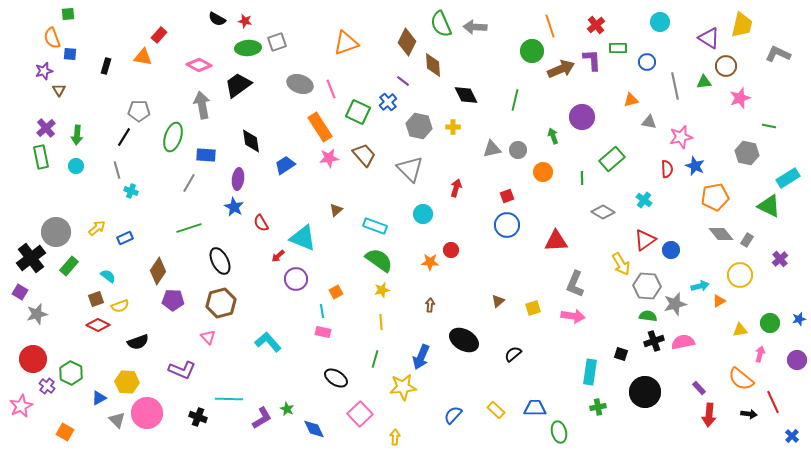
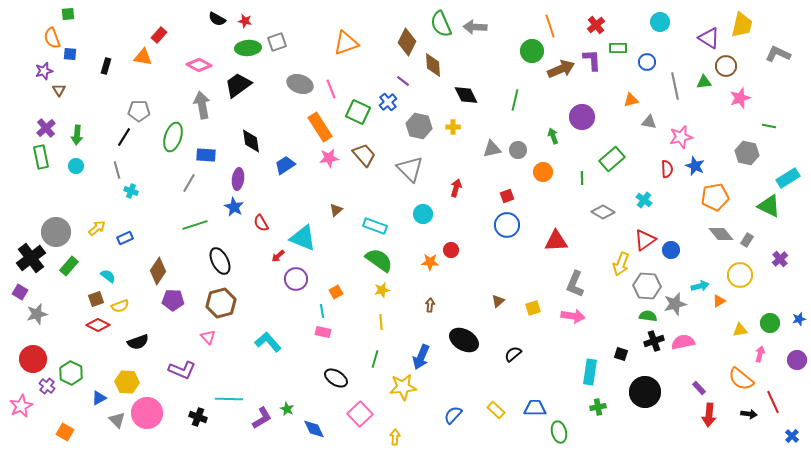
green line at (189, 228): moved 6 px right, 3 px up
yellow arrow at (621, 264): rotated 50 degrees clockwise
